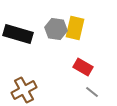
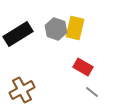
gray hexagon: rotated 10 degrees clockwise
black rectangle: rotated 48 degrees counterclockwise
brown cross: moved 2 px left
